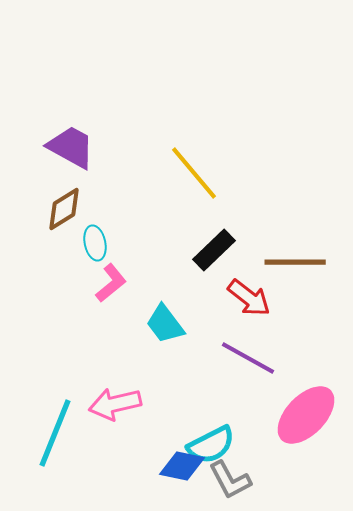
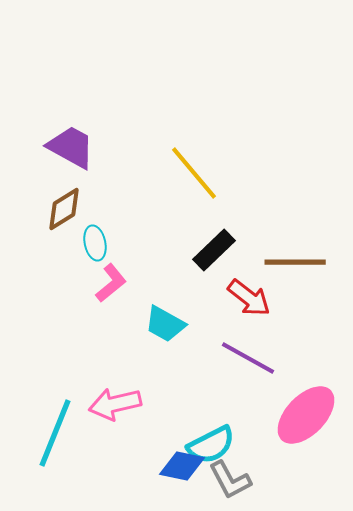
cyan trapezoid: rotated 24 degrees counterclockwise
